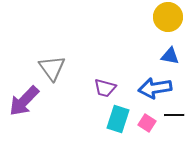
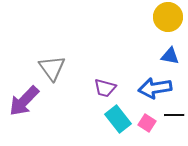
cyan rectangle: rotated 56 degrees counterclockwise
